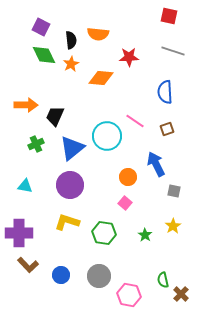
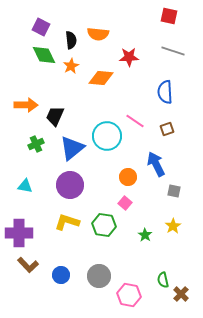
orange star: moved 2 px down
green hexagon: moved 8 px up
